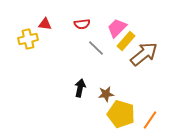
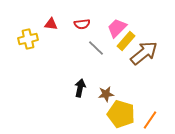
red triangle: moved 6 px right
brown arrow: moved 1 px up
